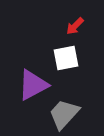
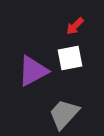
white square: moved 4 px right
purple triangle: moved 14 px up
